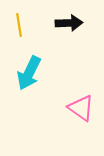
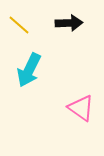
yellow line: rotated 40 degrees counterclockwise
cyan arrow: moved 3 px up
